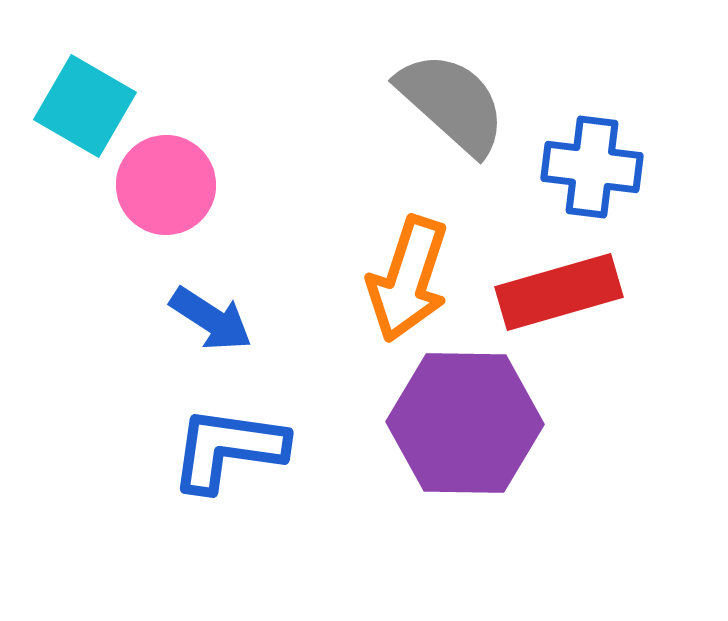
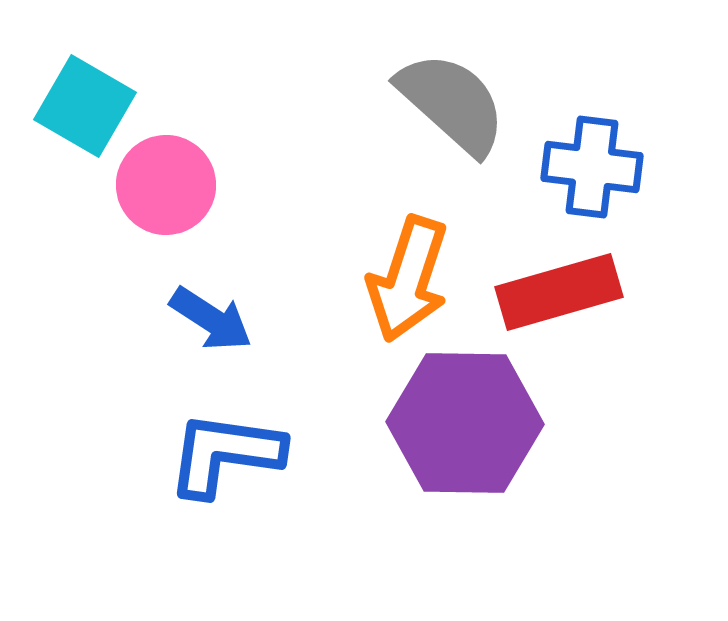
blue L-shape: moved 3 px left, 5 px down
